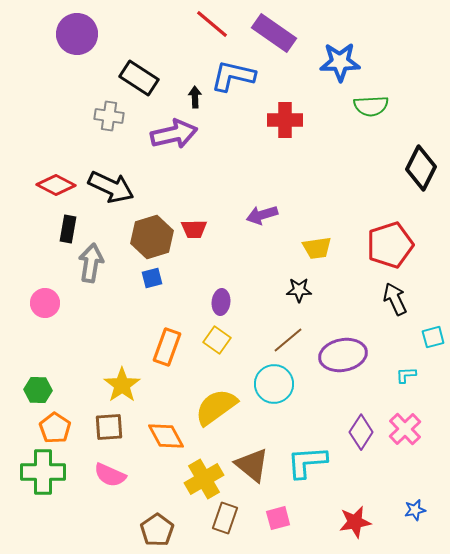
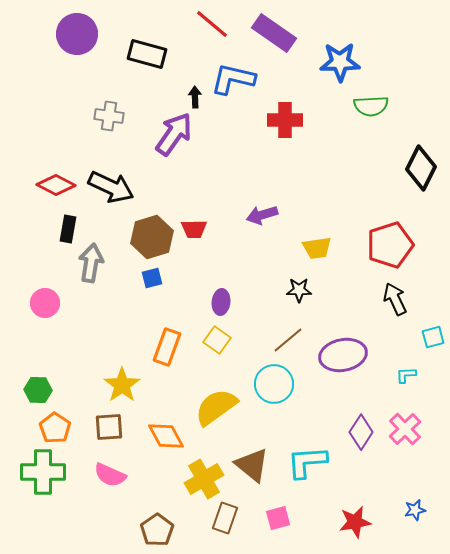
blue L-shape at (233, 76): moved 3 px down
black rectangle at (139, 78): moved 8 px right, 24 px up; rotated 18 degrees counterclockwise
purple arrow at (174, 134): rotated 42 degrees counterclockwise
